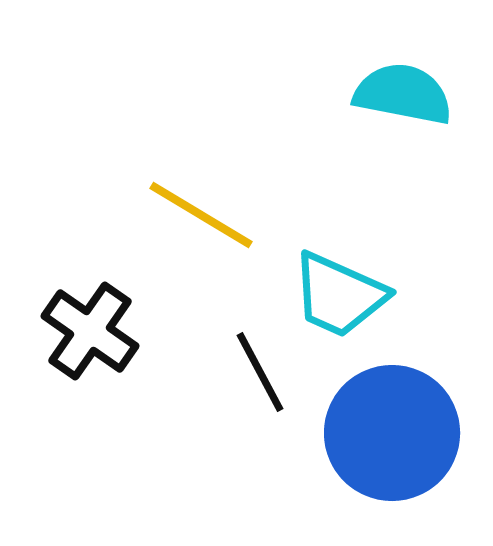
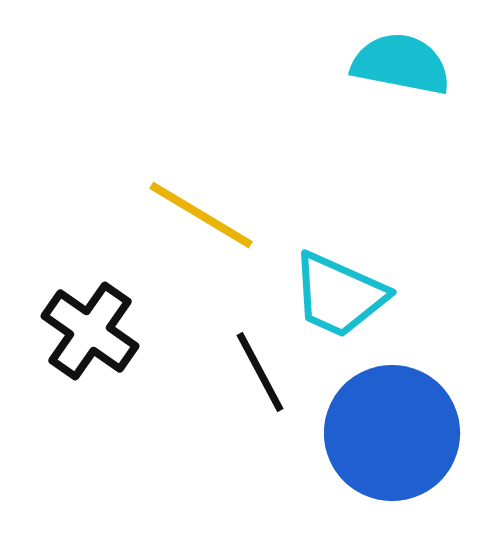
cyan semicircle: moved 2 px left, 30 px up
